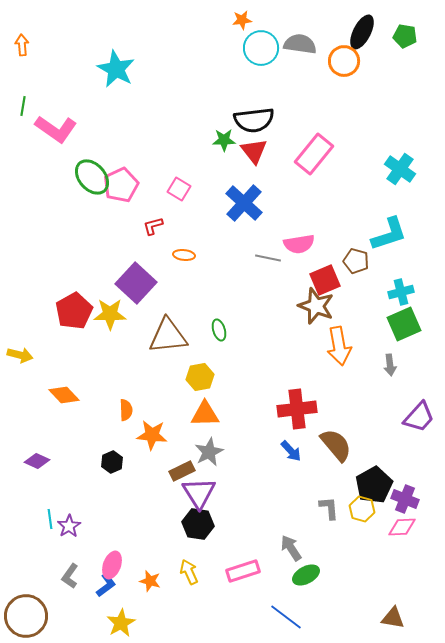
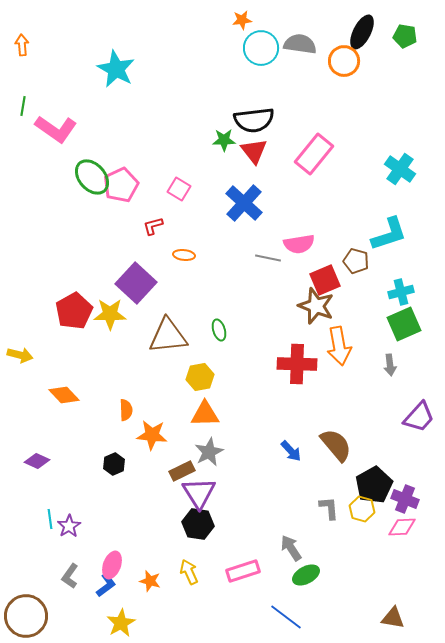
red cross at (297, 409): moved 45 px up; rotated 9 degrees clockwise
black hexagon at (112, 462): moved 2 px right, 2 px down
